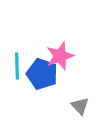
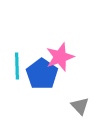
pink star: moved 1 px down
blue pentagon: rotated 16 degrees clockwise
